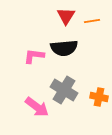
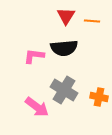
orange line: rotated 14 degrees clockwise
